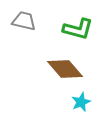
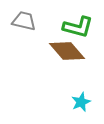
green L-shape: moved 2 px up
brown diamond: moved 2 px right, 18 px up
